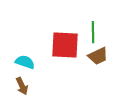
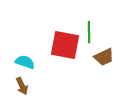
green line: moved 4 px left
red square: rotated 8 degrees clockwise
brown trapezoid: moved 6 px right, 1 px down
